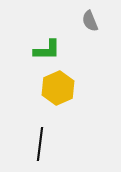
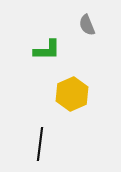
gray semicircle: moved 3 px left, 4 px down
yellow hexagon: moved 14 px right, 6 px down
